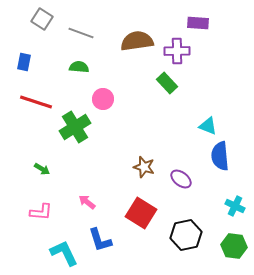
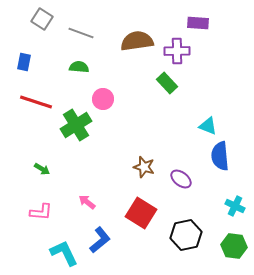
green cross: moved 1 px right, 2 px up
blue L-shape: rotated 112 degrees counterclockwise
